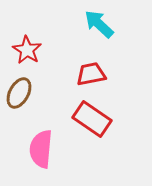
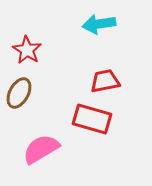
cyan arrow: rotated 52 degrees counterclockwise
red trapezoid: moved 14 px right, 7 px down
red rectangle: rotated 18 degrees counterclockwise
pink semicircle: rotated 54 degrees clockwise
